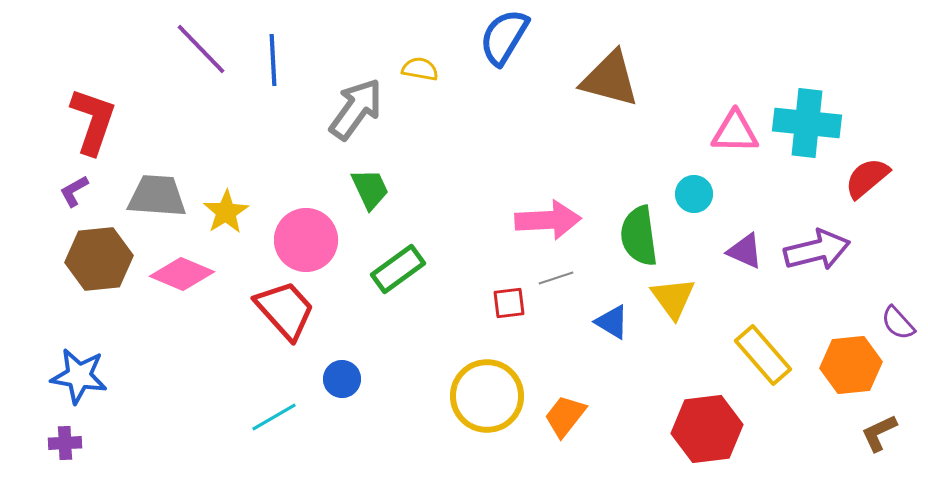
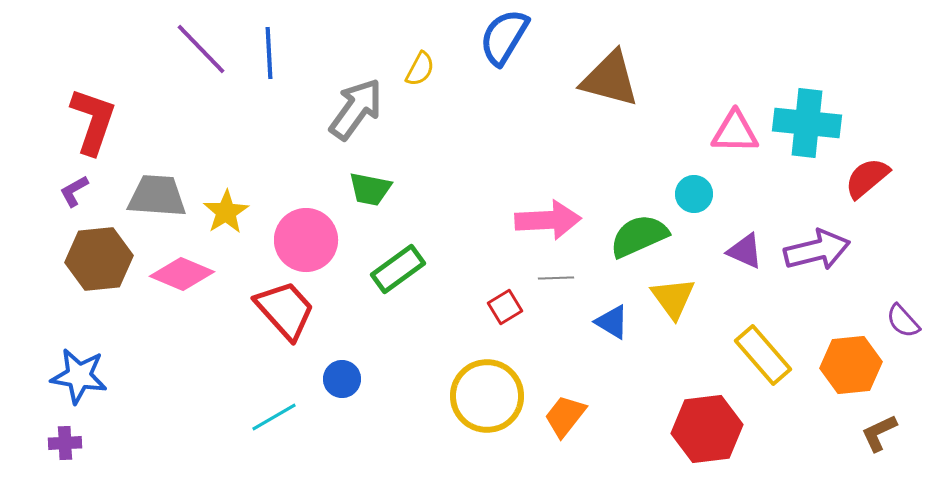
blue line: moved 4 px left, 7 px up
yellow semicircle: rotated 108 degrees clockwise
green trapezoid: rotated 126 degrees clockwise
green semicircle: rotated 74 degrees clockwise
gray line: rotated 16 degrees clockwise
red square: moved 4 px left, 4 px down; rotated 24 degrees counterclockwise
purple semicircle: moved 5 px right, 2 px up
